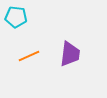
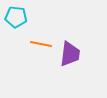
orange line: moved 12 px right, 12 px up; rotated 35 degrees clockwise
